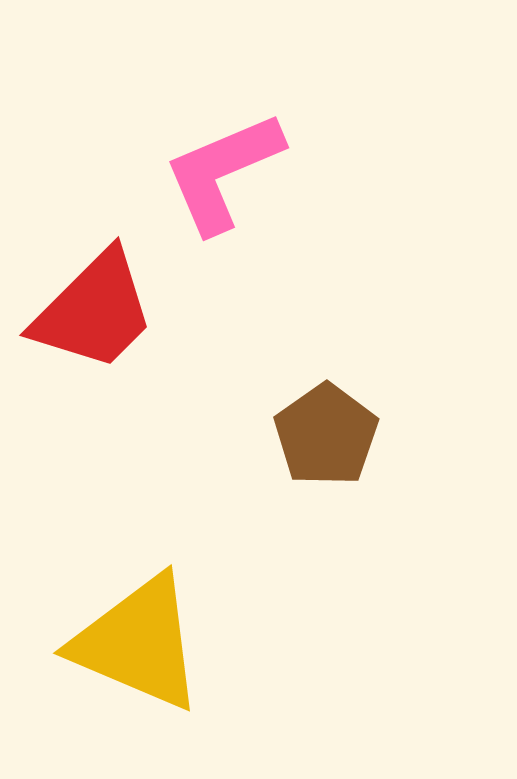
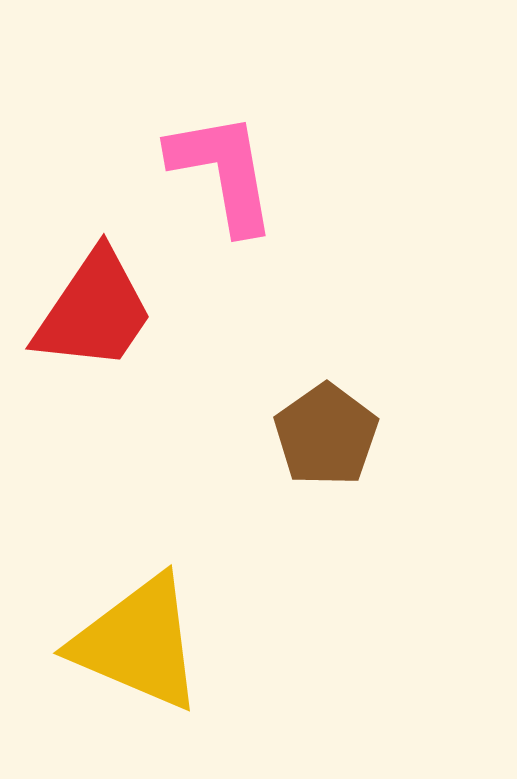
pink L-shape: rotated 103 degrees clockwise
red trapezoid: rotated 11 degrees counterclockwise
